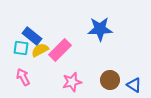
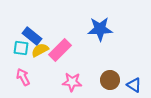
pink star: rotated 18 degrees clockwise
